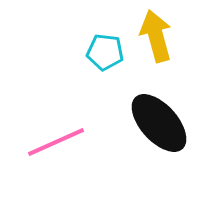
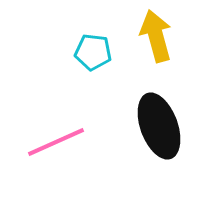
cyan pentagon: moved 12 px left
black ellipse: moved 3 px down; rotated 22 degrees clockwise
